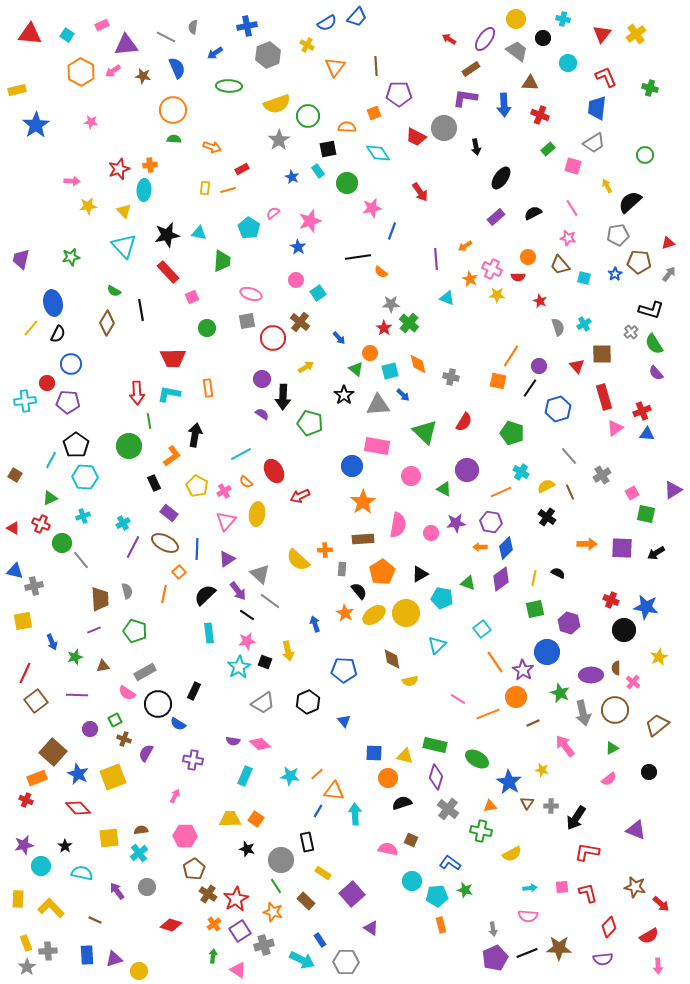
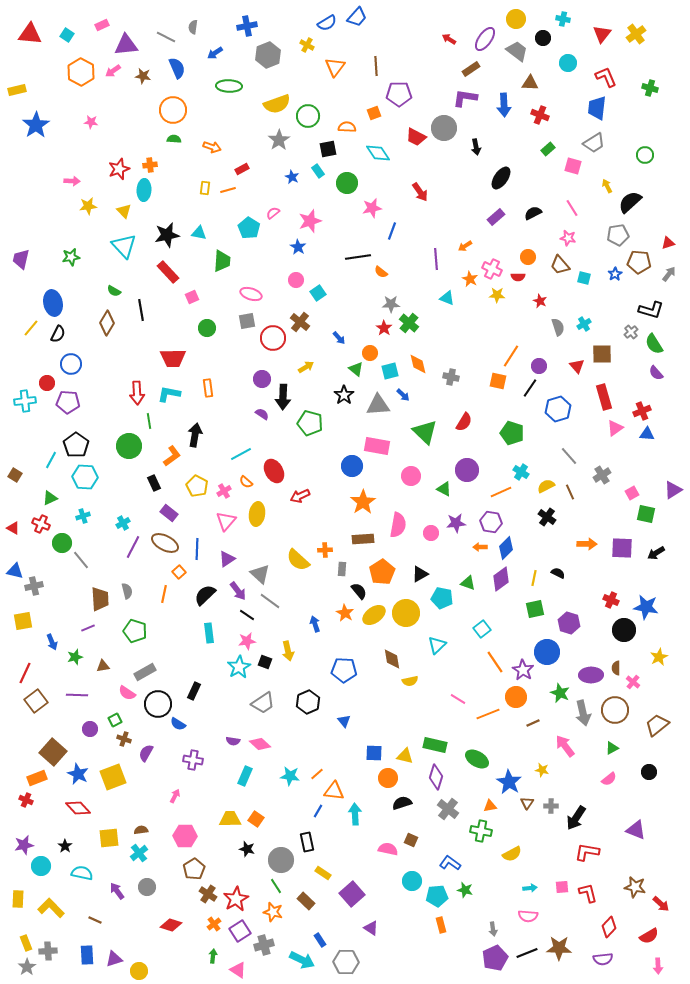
purple line at (94, 630): moved 6 px left, 2 px up
